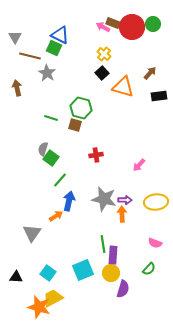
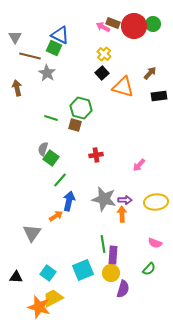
red circle at (132, 27): moved 2 px right, 1 px up
